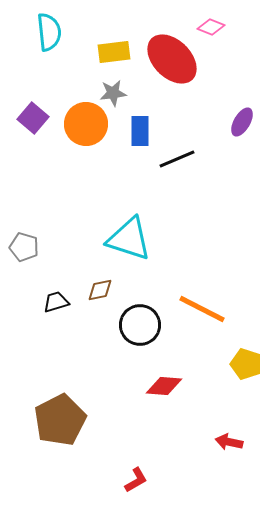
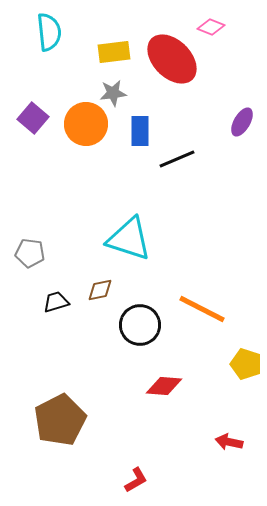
gray pentagon: moved 6 px right, 6 px down; rotated 8 degrees counterclockwise
